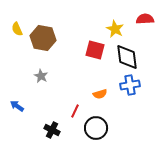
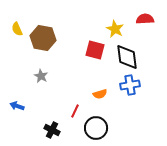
blue arrow: rotated 16 degrees counterclockwise
